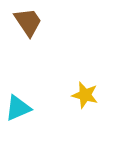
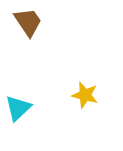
cyan triangle: rotated 20 degrees counterclockwise
